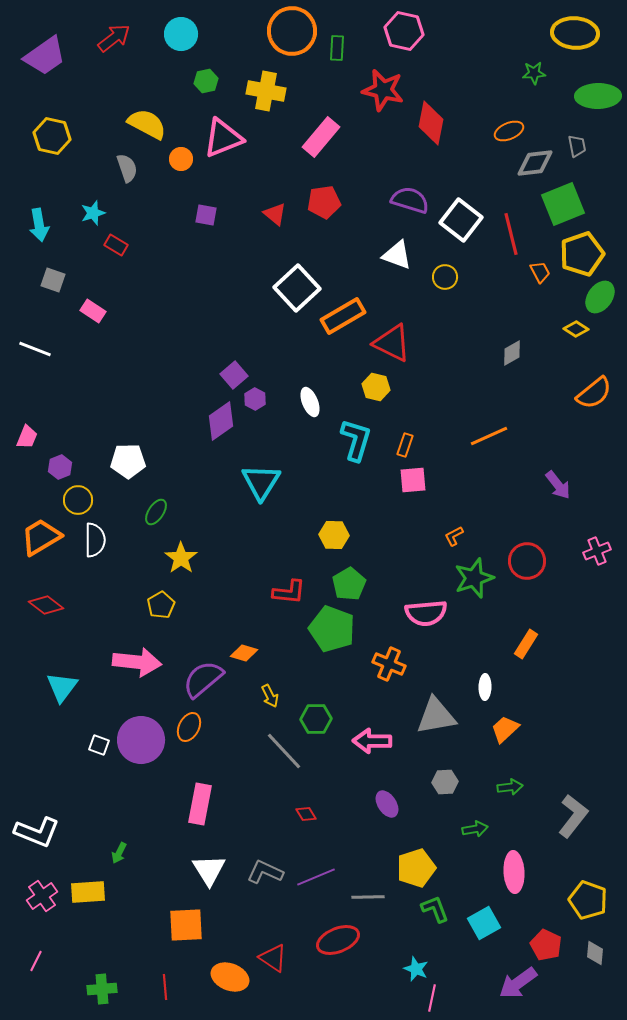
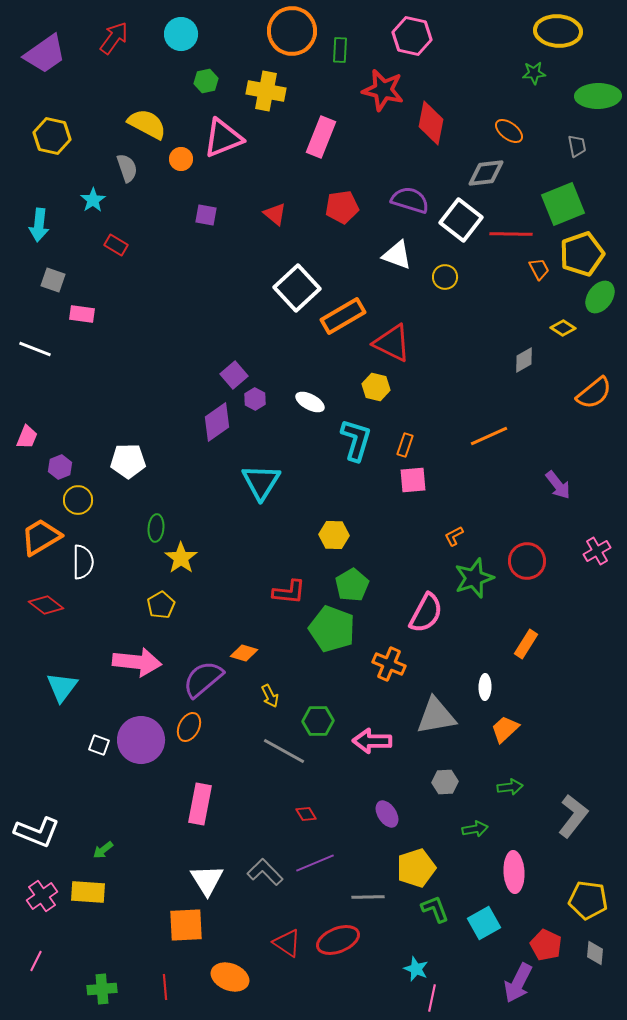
pink hexagon at (404, 31): moved 8 px right, 5 px down
yellow ellipse at (575, 33): moved 17 px left, 2 px up
red arrow at (114, 38): rotated 16 degrees counterclockwise
green rectangle at (337, 48): moved 3 px right, 2 px down
purple trapezoid at (45, 56): moved 2 px up
orange ellipse at (509, 131): rotated 60 degrees clockwise
pink rectangle at (321, 137): rotated 18 degrees counterclockwise
gray diamond at (535, 163): moved 49 px left, 10 px down
red pentagon at (324, 202): moved 18 px right, 5 px down
cyan star at (93, 213): moved 13 px up; rotated 15 degrees counterclockwise
cyan arrow at (39, 225): rotated 16 degrees clockwise
red line at (511, 234): rotated 75 degrees counterclockwise
orange trapezoid at (540, 272): moved 1 px left, 3 px up
pink rectangle at (93, 311): moved 11 px left, 3 px down; rotated 25 degrees counterclockwise
yellow diamond at (576, 329): moved 13 px left, 1 px up
gray diamond at (512, 353): moved 12 px right, 7 px down
white ellipse at (310, 402): rotated 40 degrees counterclockwise
purple diamond at (221, 421): moved 4 px left, 1 px down
green ellipse at (156, 512): moved 16 px down; rotated 28 degrees counterclockwise
white semicircle at (95, 540): moved 12 px left, 22 px down
pink cross at (597, 551): rotated 8 degrees counterclockwise
green pentagon at (349, 584): moved 3 px right, 1 px down
pink semicircle at (426, 613): rotated 57 degrees counterclockwise
green hexagon at (316, 719): moved 2 px right, 2 px down
gray line at (284, 751): rotated 18 degrees counterclockwise
purple ellipse at (387, 804): moved 10 px down
green arrow at (119, 853): moved 16 px left, 3 px up; rotated 25 degrees clockwise
white triangle at (209, 870): moved 2 px left, 10 px down
gray L-shape at (265, 872): rotated 21 degrees clockwise
purple line at (316, 877): moved 1 px left, 14 px up
yellow rectangle at (88, 892): rotated 8 degrees clockwise
yellow pentagon at (588, 900): rotated 12 degrees counterclockwise
red triangle at (273, 958): moved 14 px right, 15 px up
purple arrow at (518, 983): rotated 27 degrees counterclockwise
